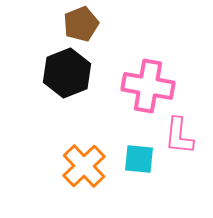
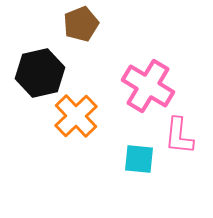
black hexagon: moved 27 px left; rotated 9 degrees clockwise
pink cross: rotated 21 degrees clockwise
orange cross: moved 8 px left, 50 px up
